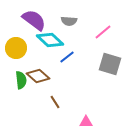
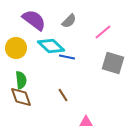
gray semicircle: rotated 49 degrees counterclockwise
cyan diamond: moved 1 px right, 6 px down
blue line: rotated 49 degrees clockwise
gray square: moved 3 px right, 1 px up
brown diamond: moved 17 px left, 21 px down; rotated 30 degrees clockwise
brown line: moved 8 px right, 7 px up
